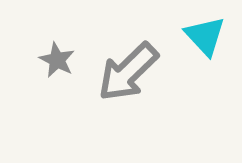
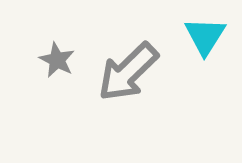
cyan triangle: rotated 15 degrees clockwise
